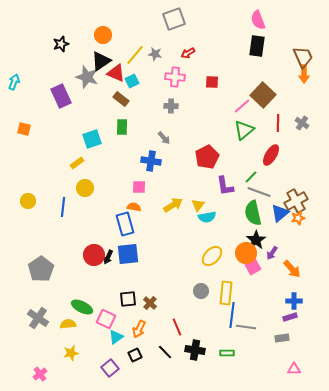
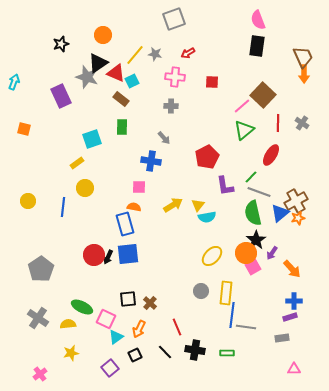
black triangle at (101, 61): moved 3 px left, 2 px down
